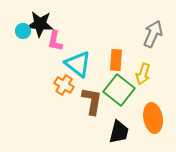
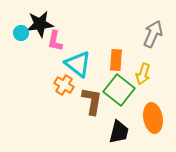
black star: rotated 12 degrees counterclockwise
cyan circle: moved 2 px left, 2 px down
